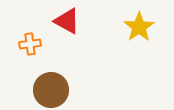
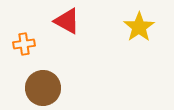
orange cross: moved 6 px left
brown circle: moved 8 px left, 2 px up
